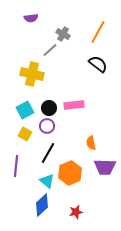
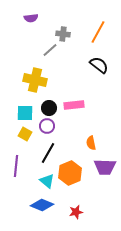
gray cross: rotated 24 degrees counterclockwise
black semicircle: moved 1 px right, 1 px down
yellow cross: moved 3 px right, 6 px down
cyan square: moved 3 px down; rotated 30 degrees clockwise
blue diamond: rotated 65 degrees clockwise
